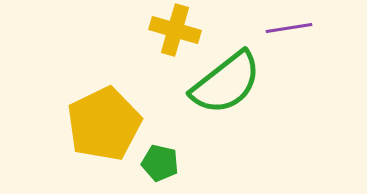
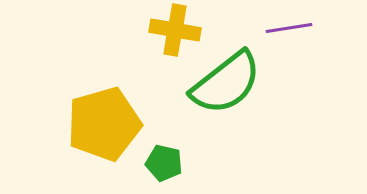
yellow cross: rotated 6 degrees counterclockwise
yellow pentagon: rotated 10 degrees clockwise
green pentagon: moved 4 px right
